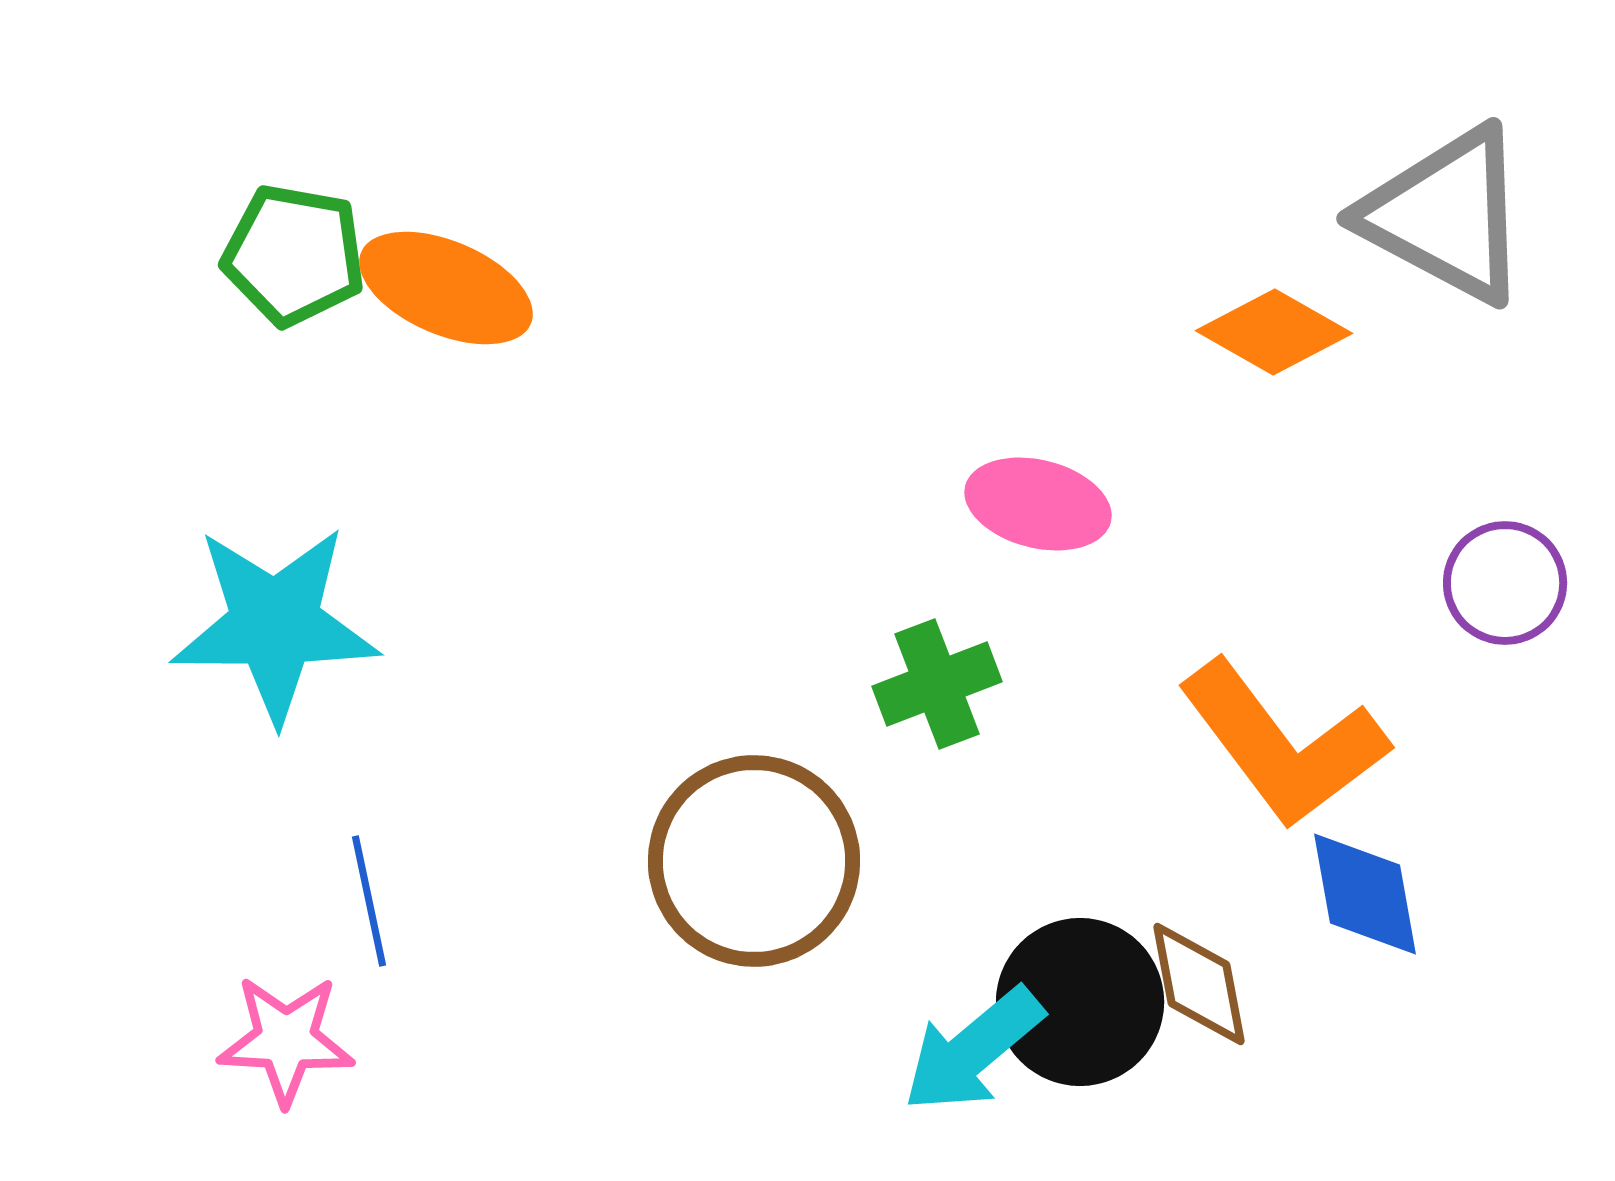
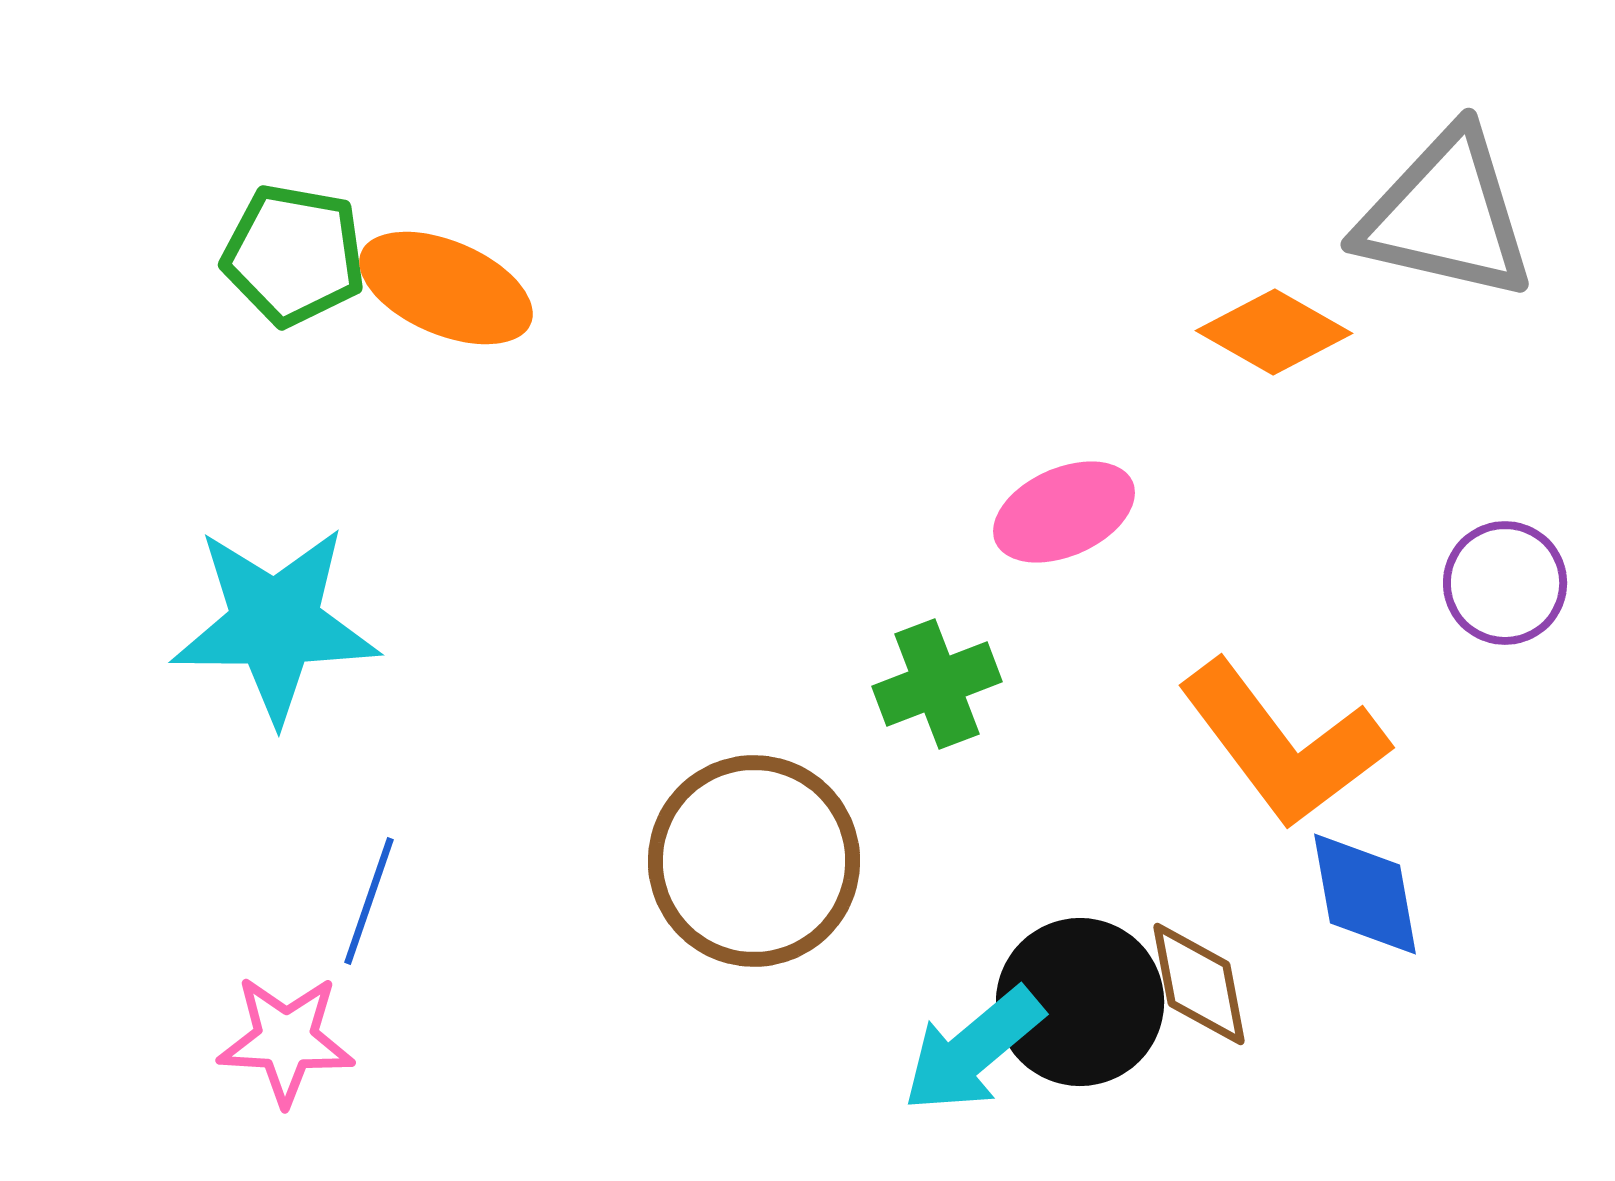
gray triangle: rotated 15 degrees counterclockwise
pink ellipse: moved 26 px right, 8 px down; rotated 38 degrees counterclockwise
blue line: rotated 31 degrees clockwise
